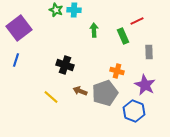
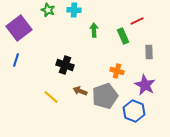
green star: moved 8 px left
gray pentagon: moved 3 px down
